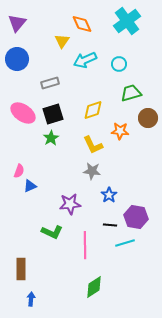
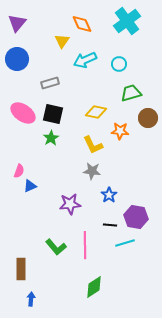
yellow diamond: moved 3 px right, 2 px down; rotated 30 degrees clockwise
black square: rotated 30 degrees clockwise
green L-shape: moved 4 px right, 15 px down; rotated 25 degrees clockwise
